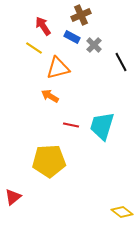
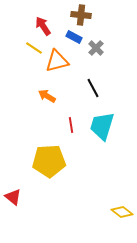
brown cross: rotated 30 degrees clockwise
blue rectangle: moved 2 px right
gray cross: moved 2 px right, 3 px down
black line: moved 28 px left, 26 px down
orange triangle: moved 1 px left, 7 px up
orange arrow: moved 3 px left
red line: rotated 70 degrees clockwise
red triangle: rotated 42 degrees counterclockwise
